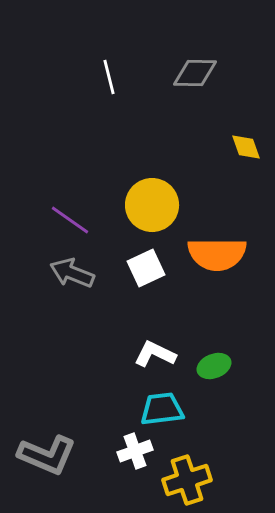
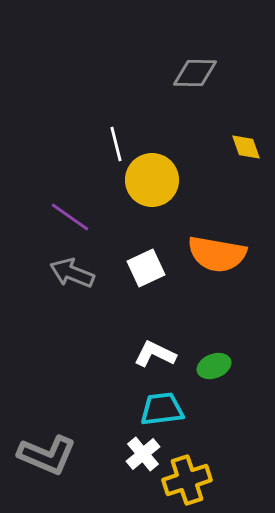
white line: moved 7 px right, 67 px down
yellow circle: moved 25 px up
purple line: moved 3 px up
orange semicircle: rotated 10 degrees clockwise
white cross: moved 8 px right, 3 px down; rotated 20 degrees counterclockwise
